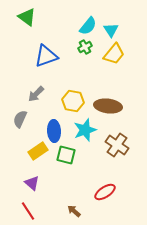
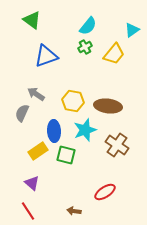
green triangle: moved 5 px right, 3 px down
cyan triangle: moved 21 px right; rotated 28 degrees clockwise
gray arrow: rotated 78 degrees clockwise
gray semicircle: moved 2 px right, 6 px up
brown arrow: rotated 32 degrees counterclockwise
